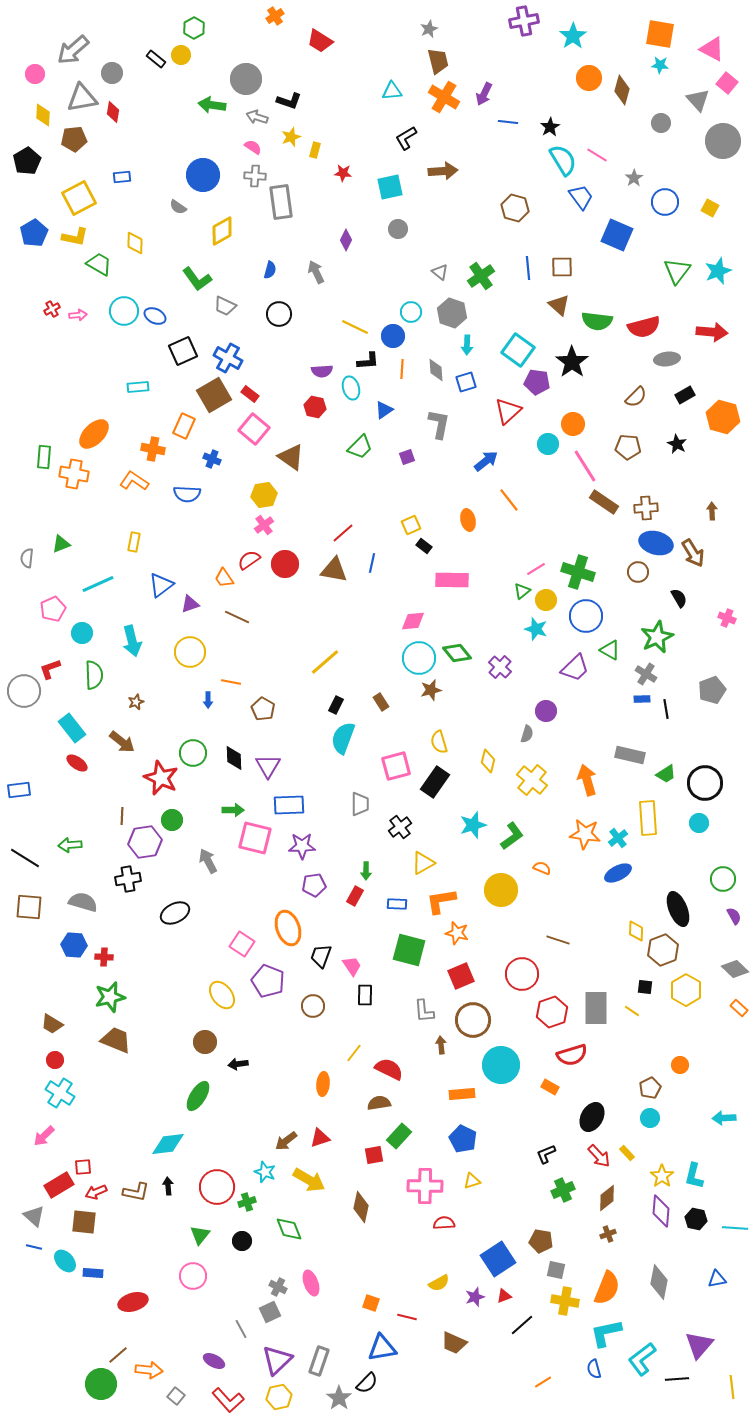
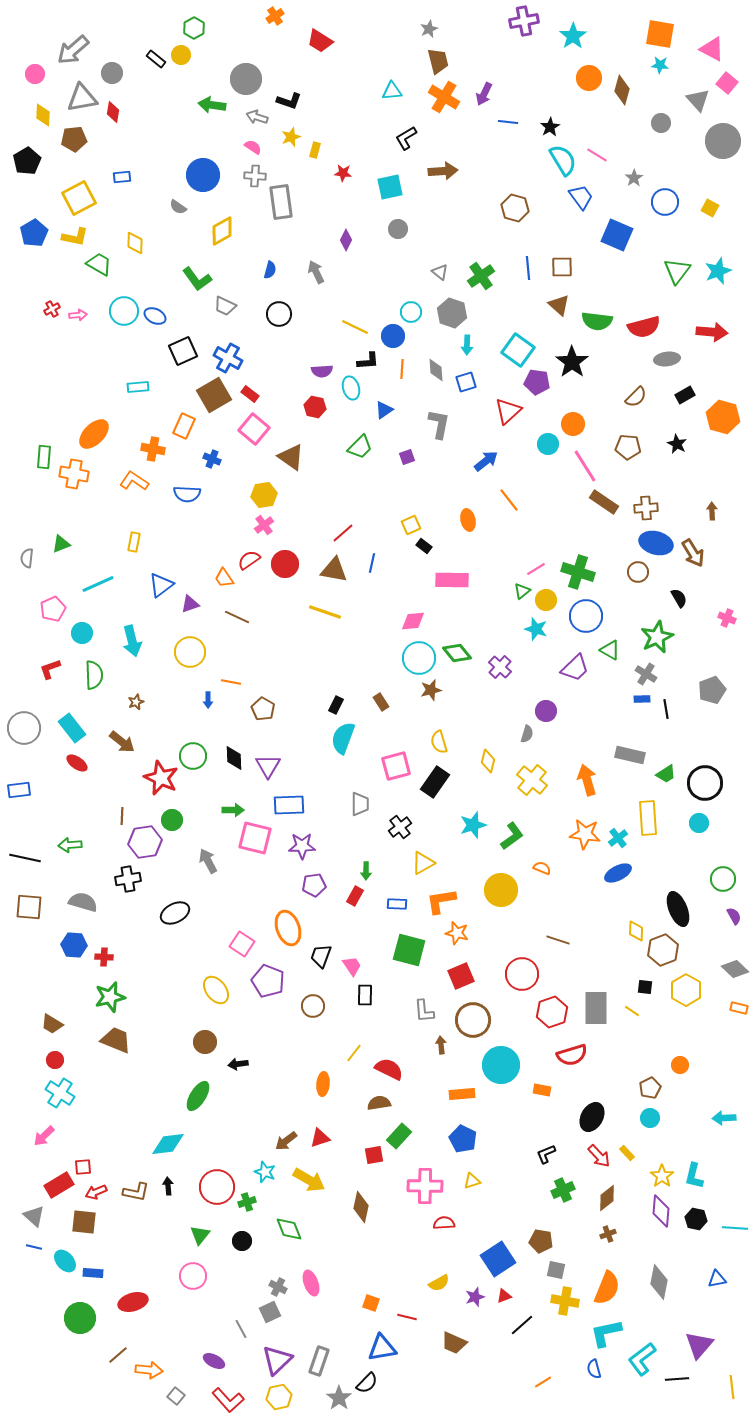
yellow line at (325, 662): moved 50 px up; rotated 60 degrees clockwise
gray circle at (24, 691): moved 37 px down
green circle at (193, 753): moved 3 px down
black line at (25, 858): rotated 20 degrees counterclockwise
yellow ellipse at (222, 995): moved 6 px left, 5 px up
orange rectangle at (739, 1008): rotated 30 degrees counterclockwise
orange rectangle at (550, 1087): moved 8 px left, 3 px down; rotated 18 degrees counterclockwise
green circle at (101, 1384): moved 21 px left, 66 px up
